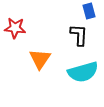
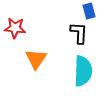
black L-shape: moved 2 px up
orange triangle: moved 4 px left
cyan semicircle: moved 1 px up; rotated 72 degrees counterclockwise
